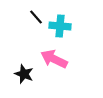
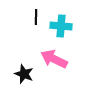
black line: rotated 42 degrees clockwise
cyan cross: moved 1 px right
